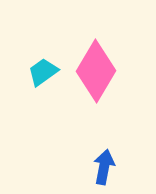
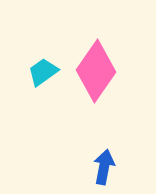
pink diamond: rotated 4 degrees clockwise
